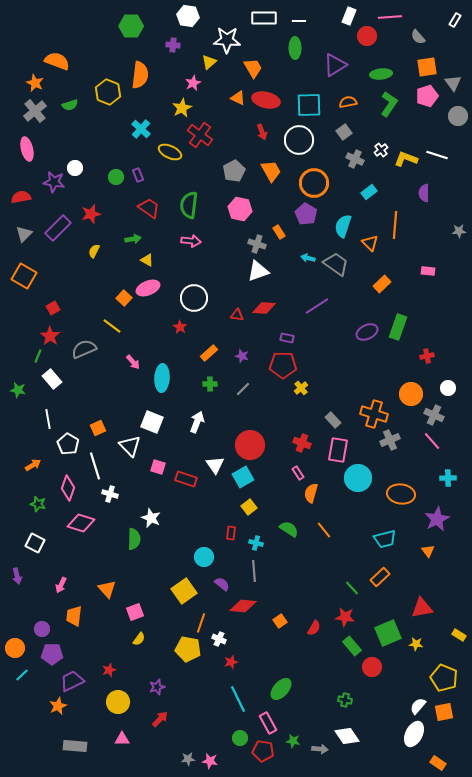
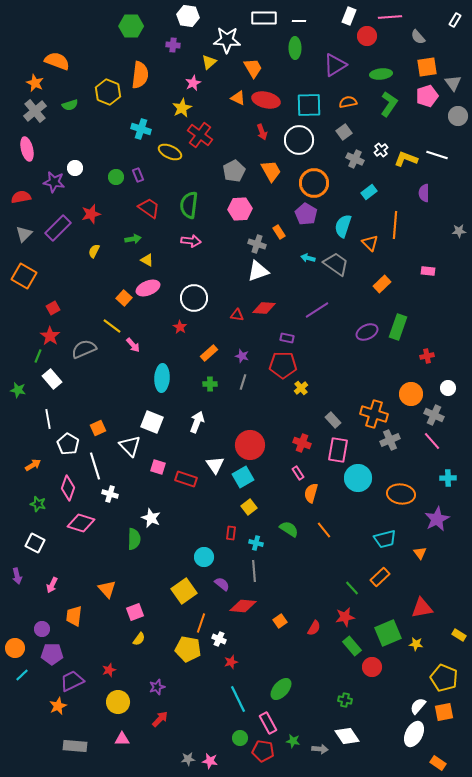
cyan cross at (141, 129): rotated 24 degrees counterclockwise
pink hexagon at (240, 209): rotated 15 degrees counterclockwise
purple line at (317, 306): moved 4 px down
pink arrow at (133, 362): moved 17 px up
gray line at (243, 389): moved 7 px up; rotated 28 degrees counterclockwise
orange triangle at (428, 551): moved 8 px left, 2 px down
pink arrow at (61, 585): moved 9 px left
red star at (345, 617): rotated 18 degrees counterclockwise
